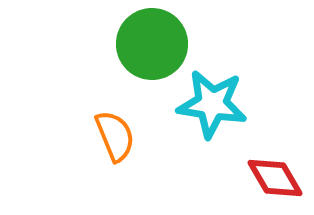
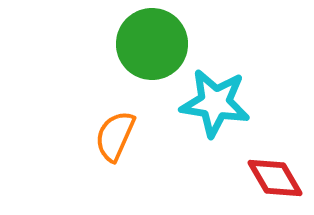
cyan star: moved 3 px right, 1 px up
orange semicircle: rotated 134 degrees counterclockwise
